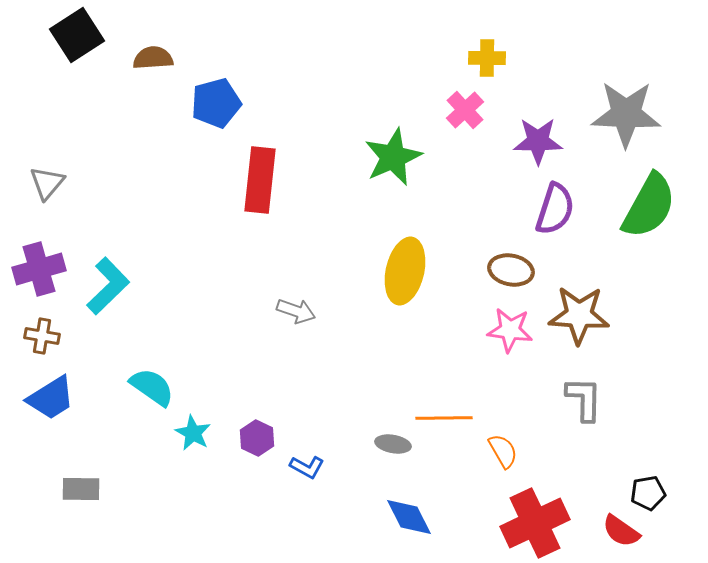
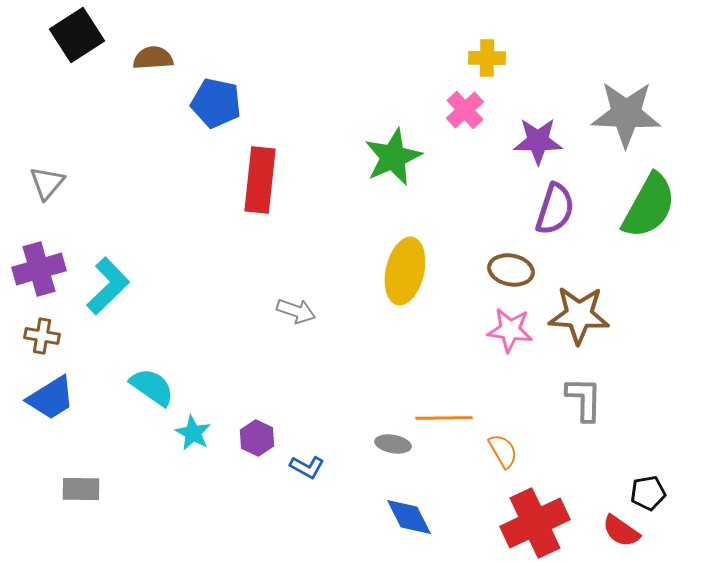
blue pentagon: rotated 27 degrees clockwise
